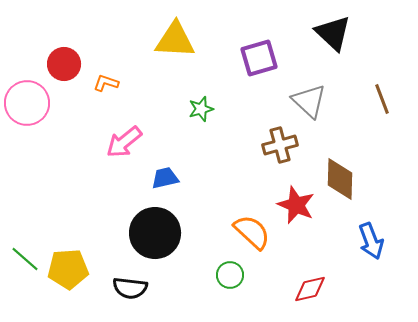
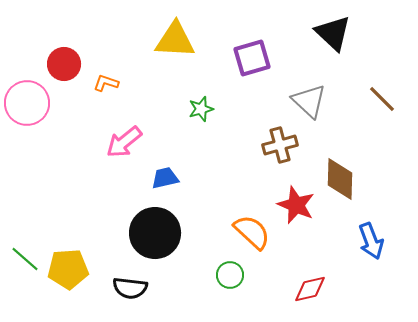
purple square: moved 7 px left
brown line: rotated 24 degrees counterclockwise
